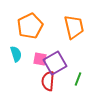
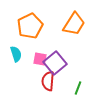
orange trapezoid: moved 3 px up; rotated 45 degrees clockwise
purple square: rotated 10 degrees counterclockwise
green line: moved 9 px down
